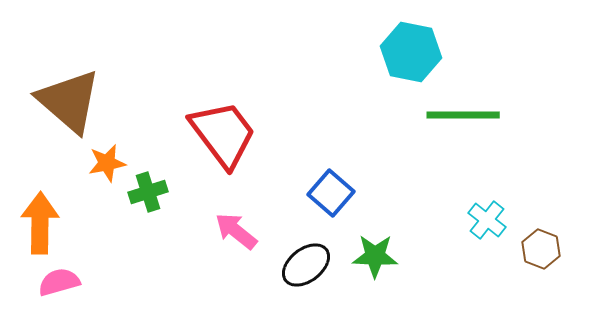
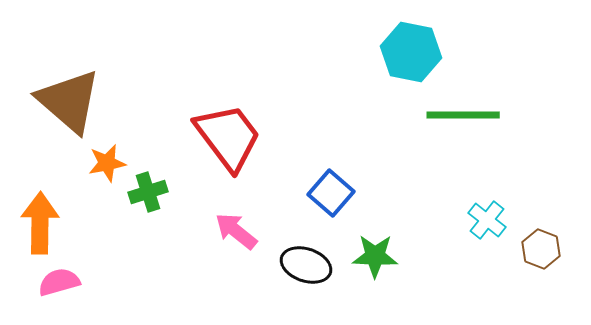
red trapezoid: moved 5 px right, 3 px down
black ellipse: rotated 57 degrees clockwise
